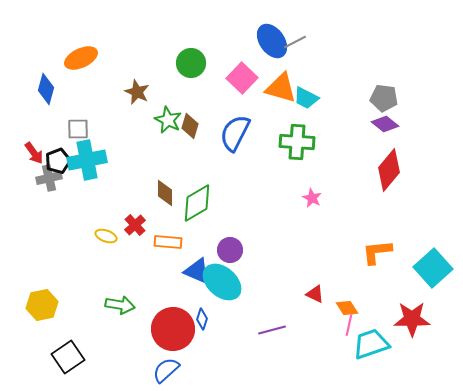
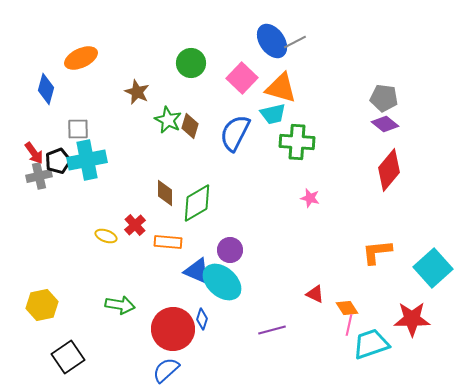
cyan trapezoid at (306, 98): moved 33 px left, 16 px down; rotated 40 degrees counterclockwise
gray cross at (49, 178): moved 10 px left, 2 px up
pink star at (312, 198): moved 2 px left; rotated 12 degrees counterclockwise
